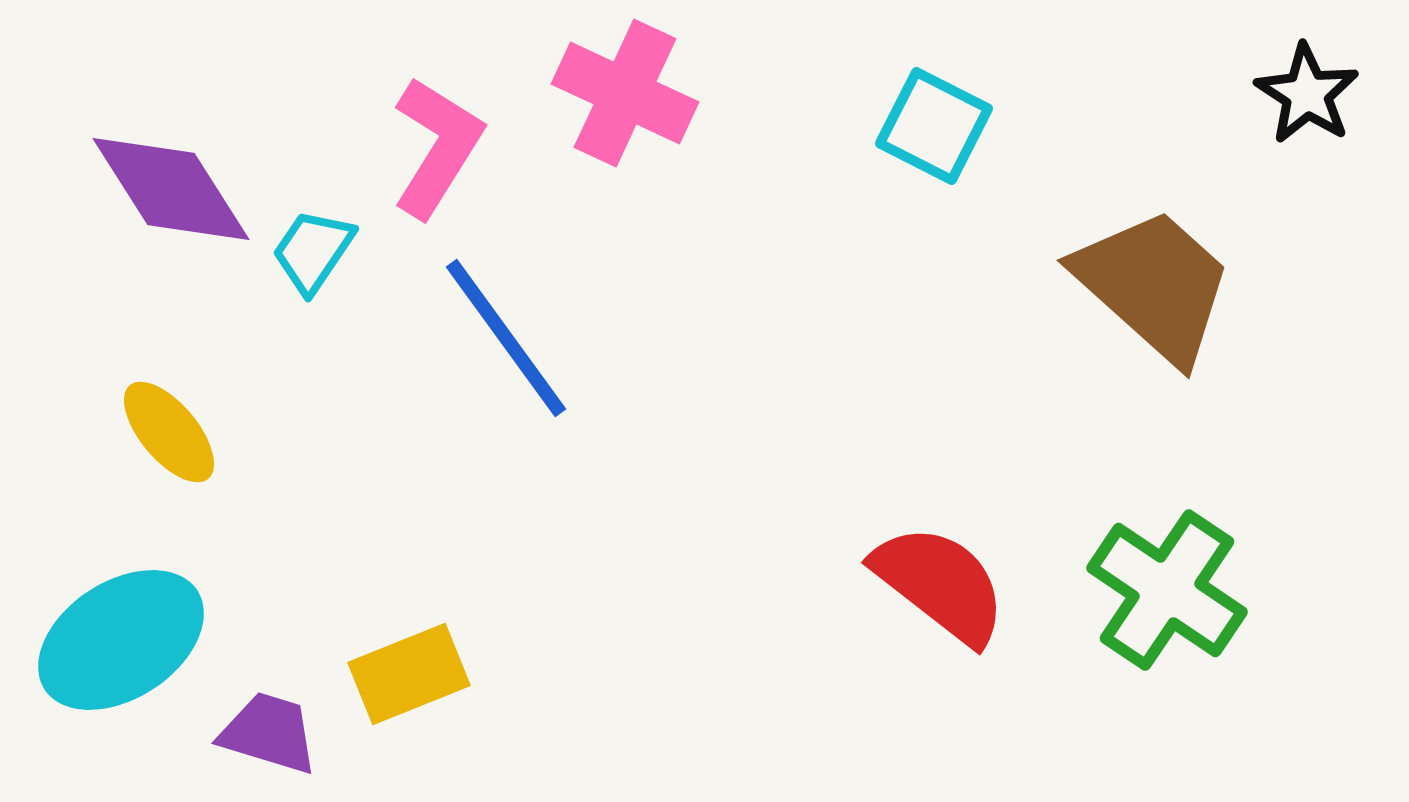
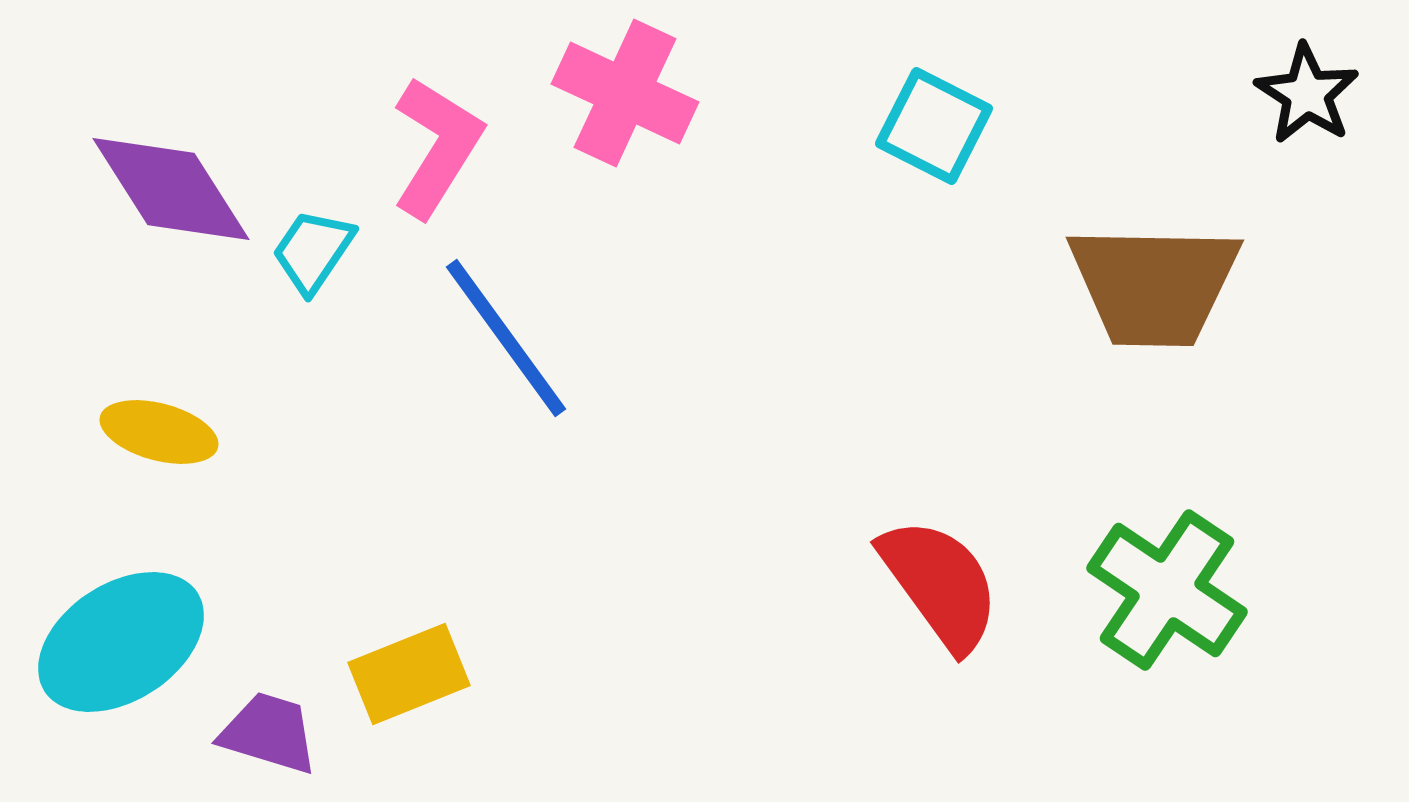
brown trapezoid: rotated 139 degrees clockwise
yellow ellipse: moved 10 px left; rotated 35 degrees counterclockwise
red semicircle: rotated 16 degrees clockwise
cyan ellipse: moved 2 px down
